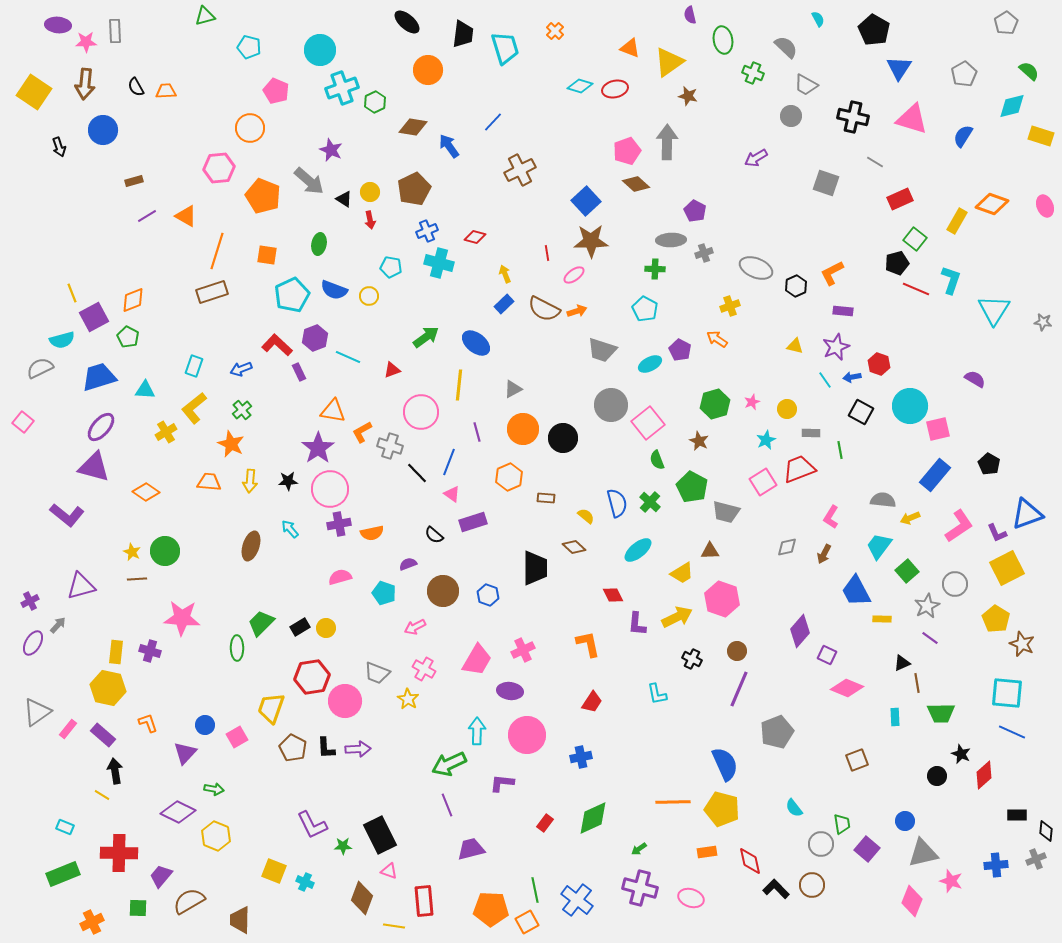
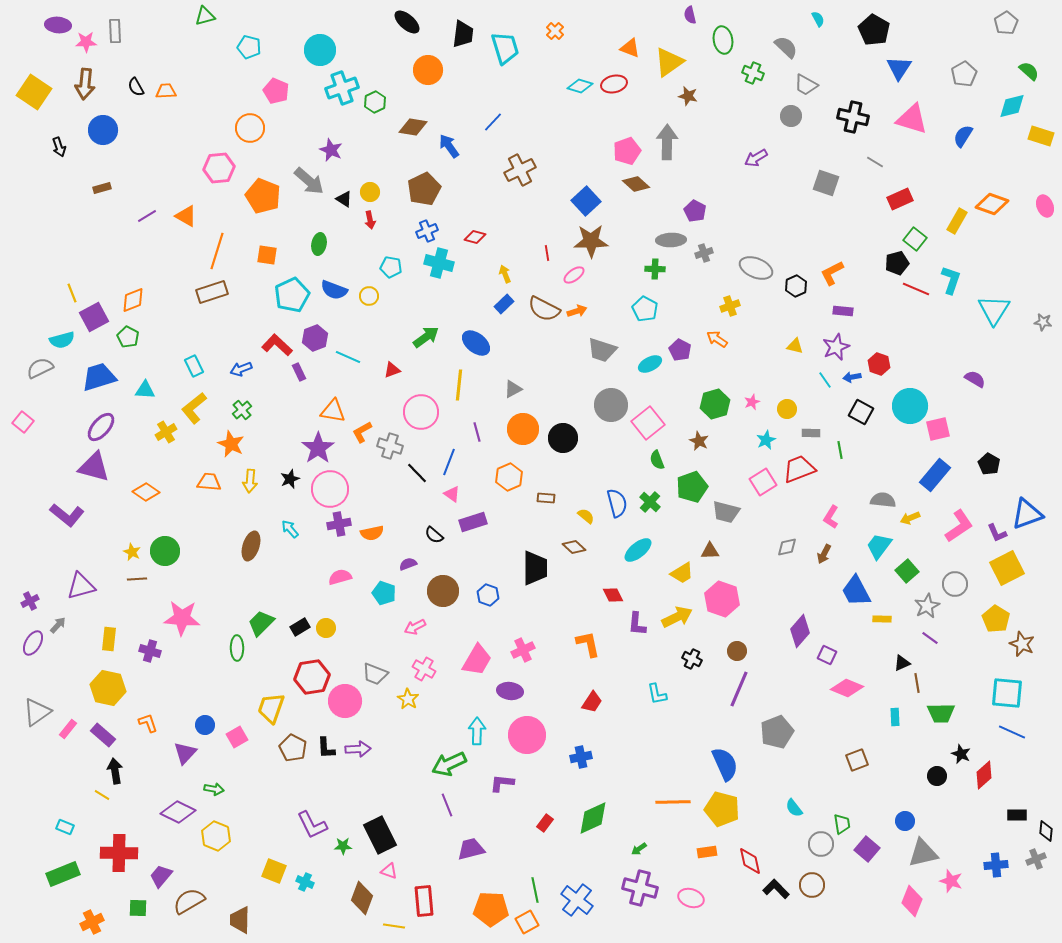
red ellipse at (615, 89): moved 1 px left, 5 px up
brown rectangle at (134, 181): moved 32 px left, 7 px down
brown pentagon at (414, 189): moved 10 px right
cyan rectangle at (194, 366): rotated 45 degrees counterclockwise
black star at (288, 481): moved 2 px right, 2 px up; rotated 18 degrees counterclockwise
green pentagon at (692, 487): rotated 24 degrees clockwise
yellow rectangle at (116, 652): moved 7 px left, 13 px up
gray trapezoid at (377, 673): moved 2 px left, 1 px down
